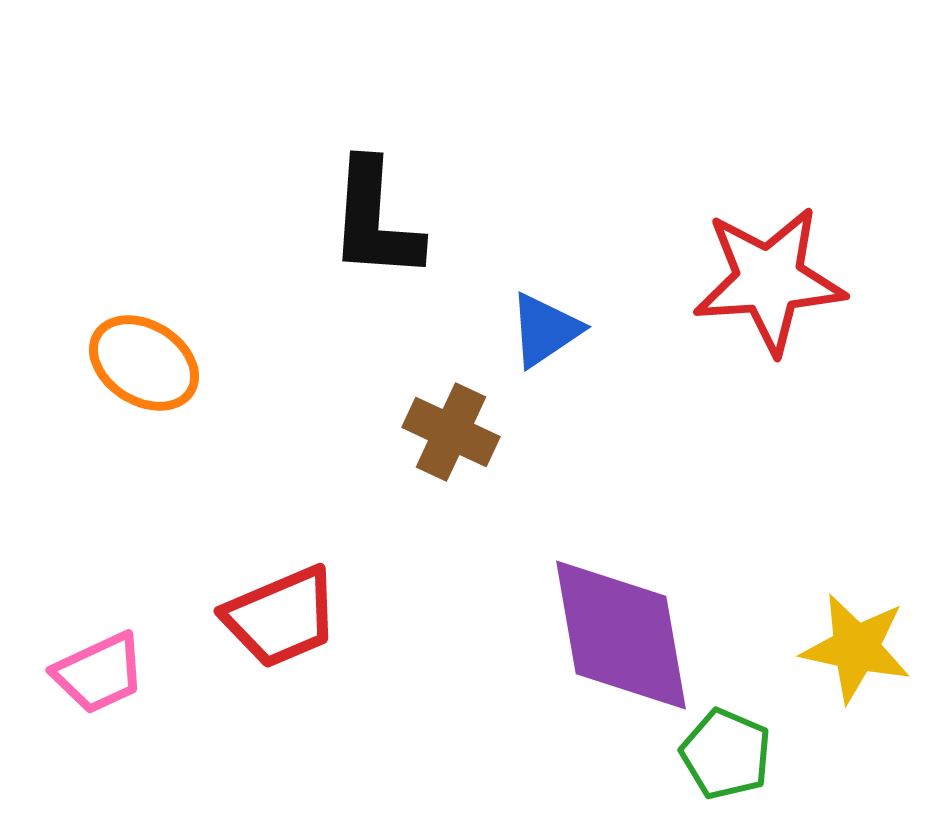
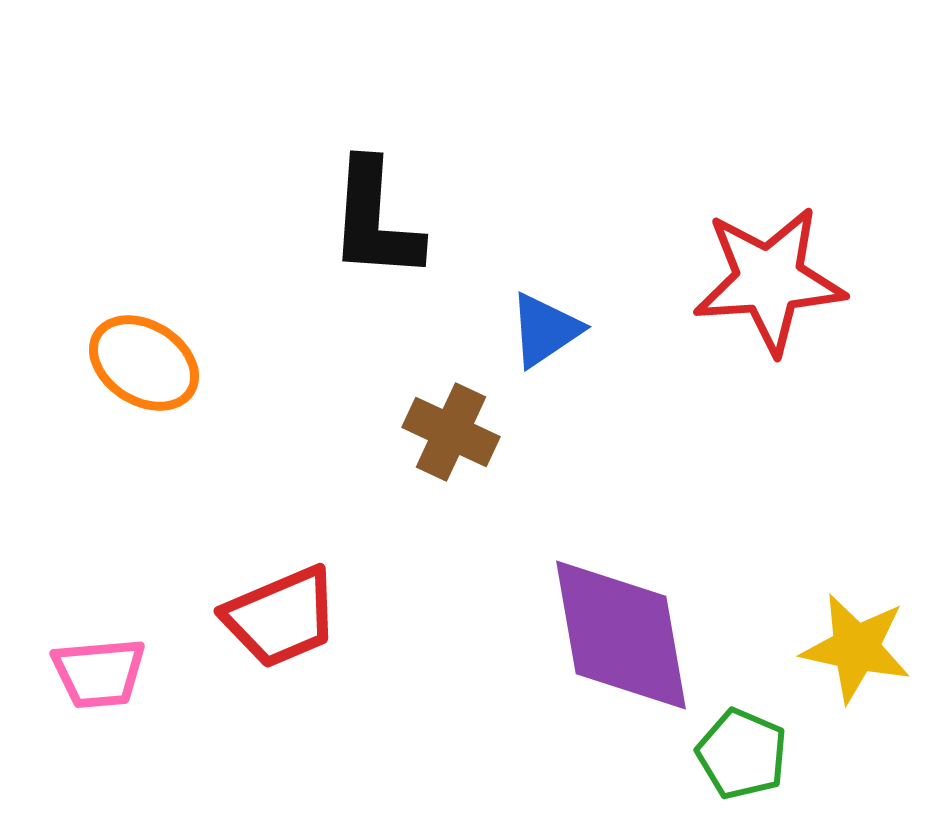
pink trapezoid: rotated 20 degrees clockwise
green pentagon: moved 16 px right
